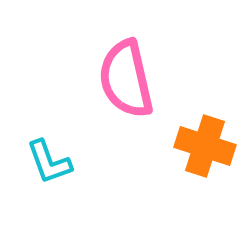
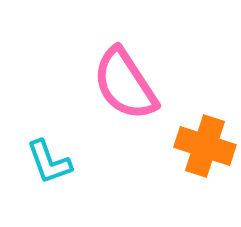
pink semicircle: moved 1 px left, 5 px down; rotated 20 degrees counterclockwise
